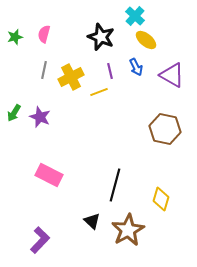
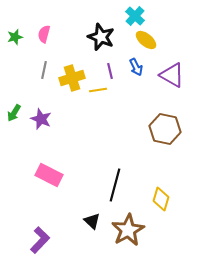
yellow cross: moved 1 px right, 1 px down; rotated 10 degrees clockwise
yellow line: moved 1 px left, 2 px up; rotated 12 degrees clockwise
purple star: moved 1 px right, 2 px down
